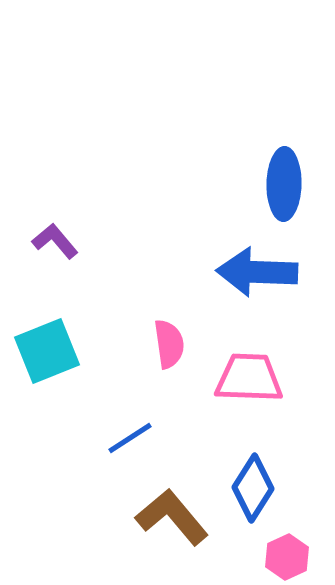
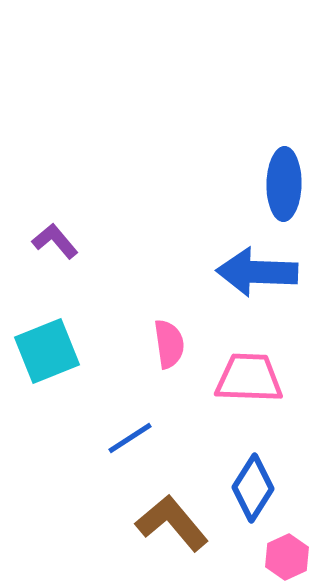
brown L-shape: moved 6 px down
